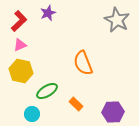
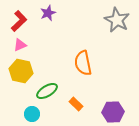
orange semicircle: rotated 10 degrees clockwise
